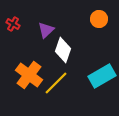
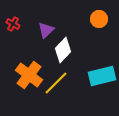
white diamond: rotated 25 degrees clockwise
cyan rectangle: rotated 16 degrees clockwise
